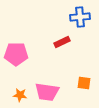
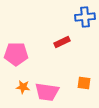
blue cross: moved 5 px right
orange star: moved 3 px right, 8 px up
